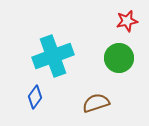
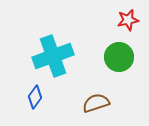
red star: moved 1 px right, 1 px up
green circle: moved 1 px up
